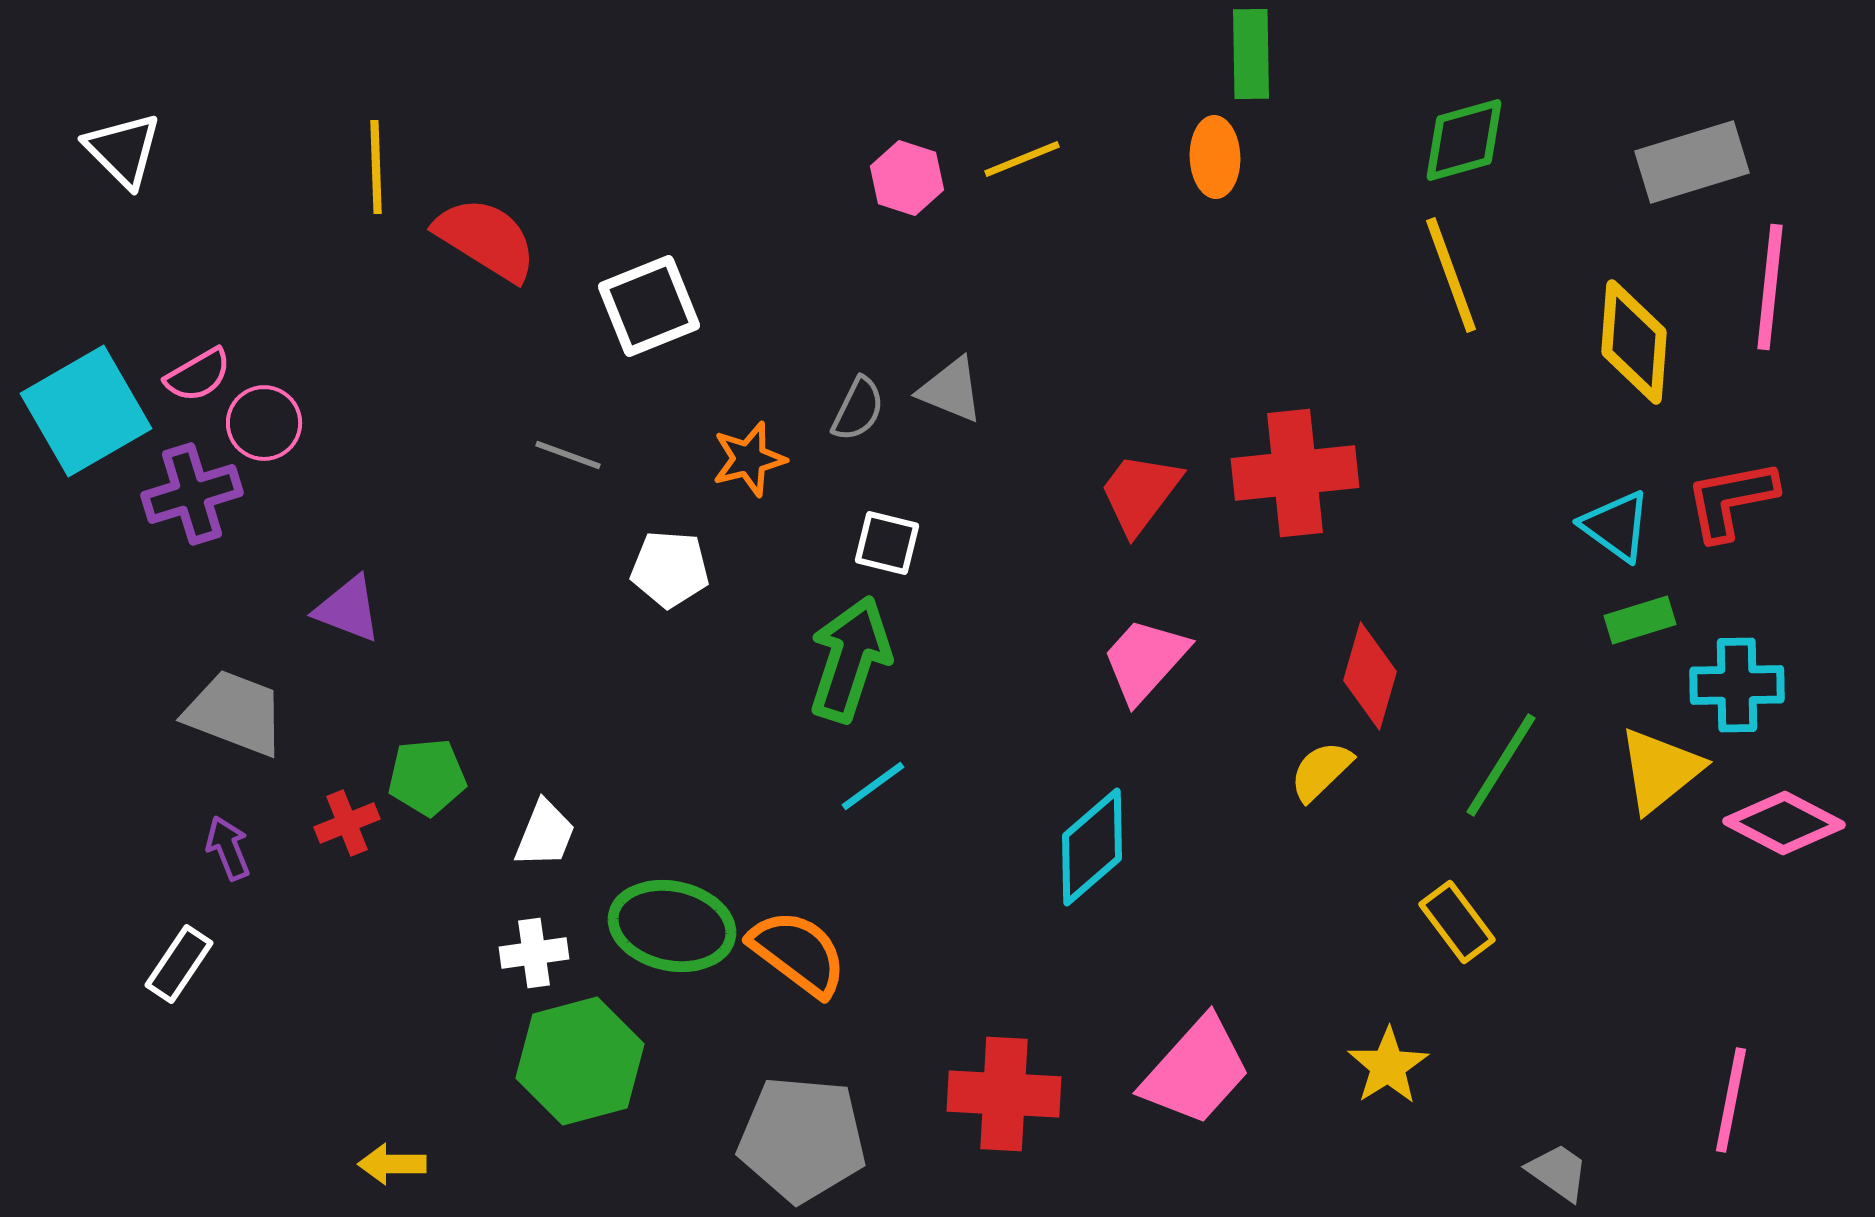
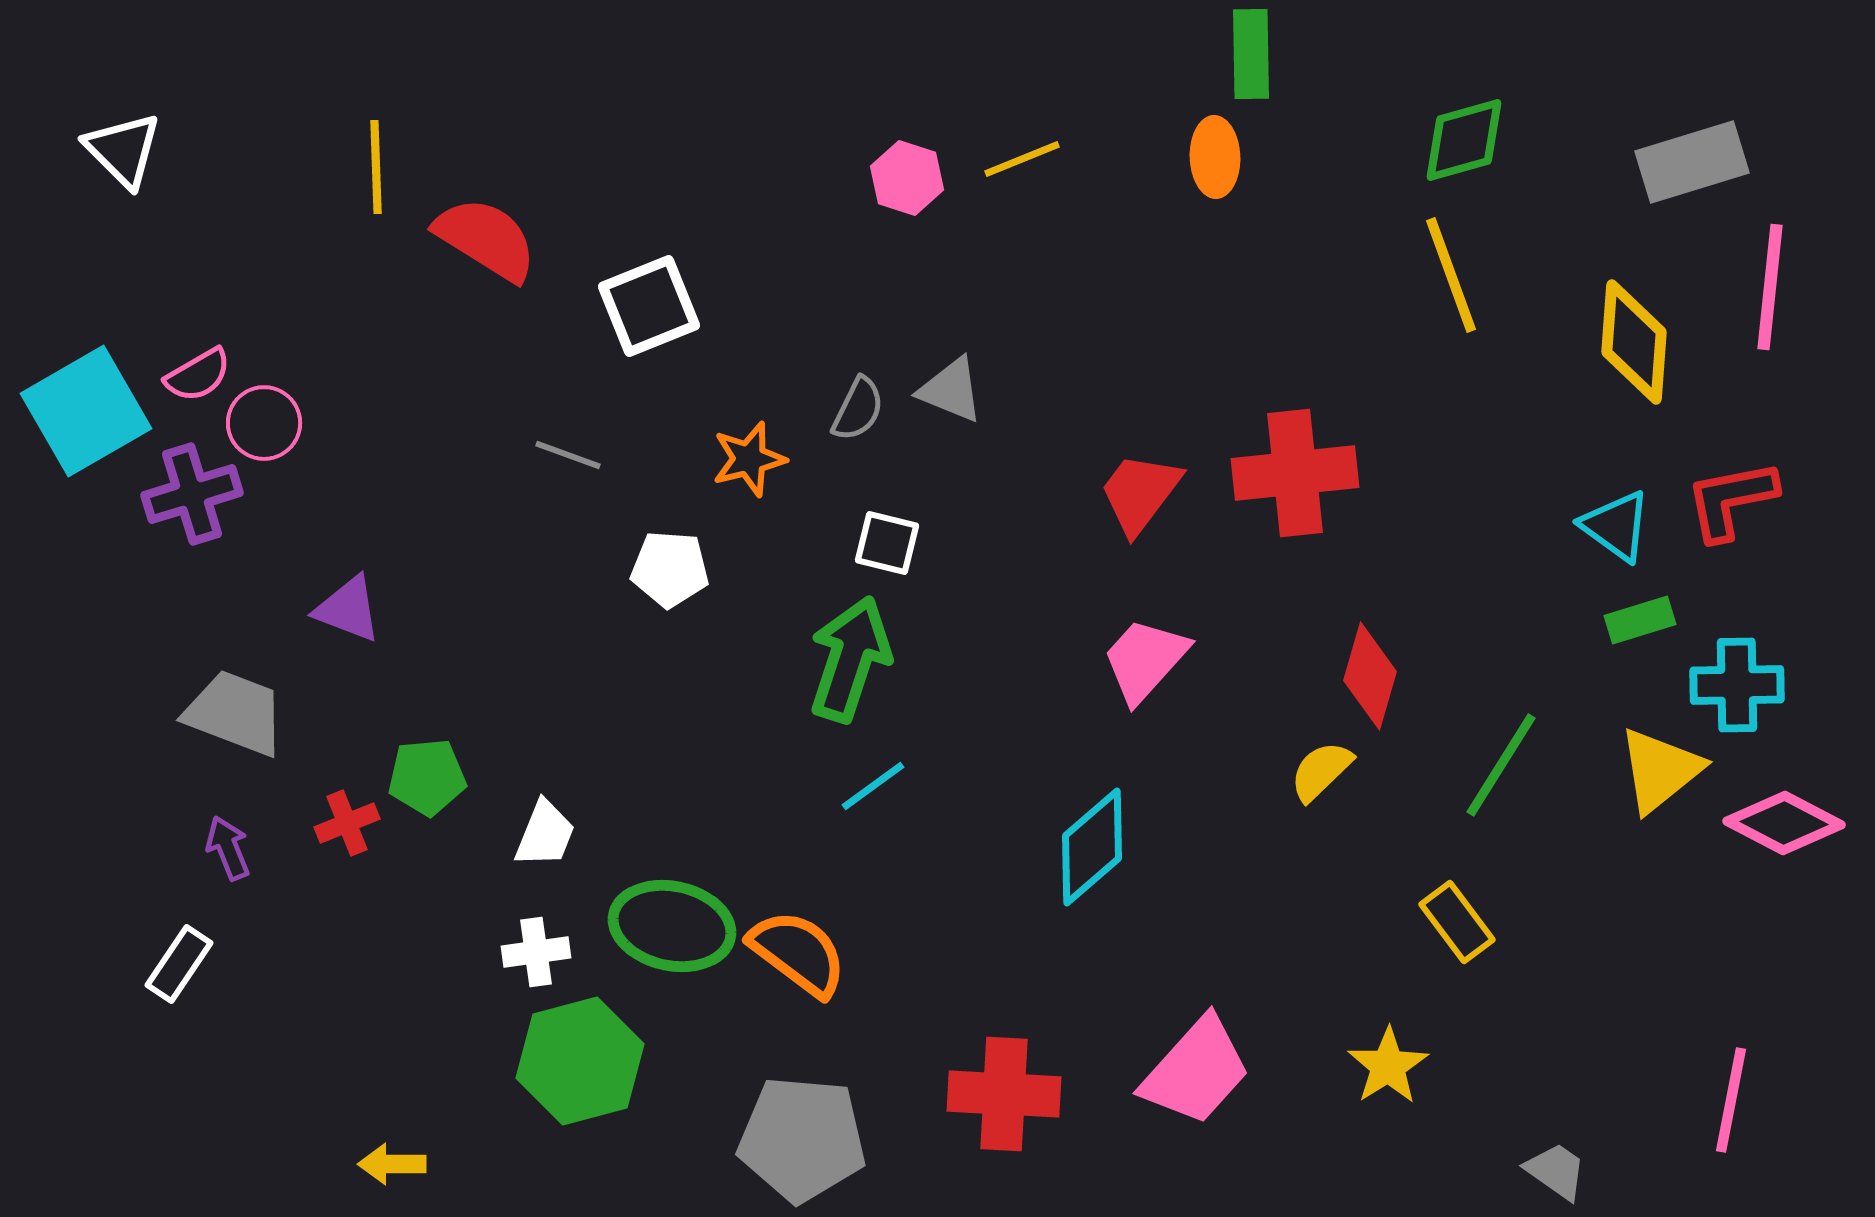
white cross at (534, 953): moved 2 px right, 1 px up
gray trapezoid at (1558, 1172): moved 2 px left, 1 px up
